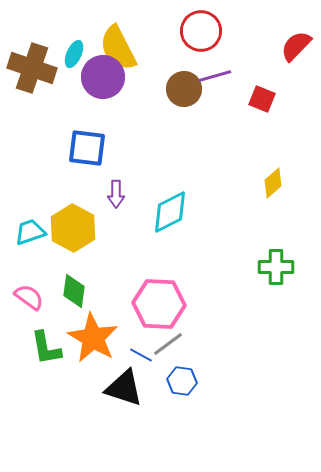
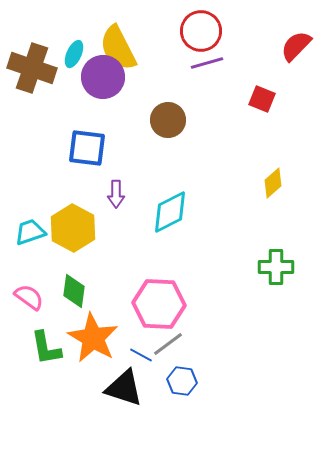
purple line: moved 8 px left, 13 px up
brown circle: moved 16 px left, 31 px down
